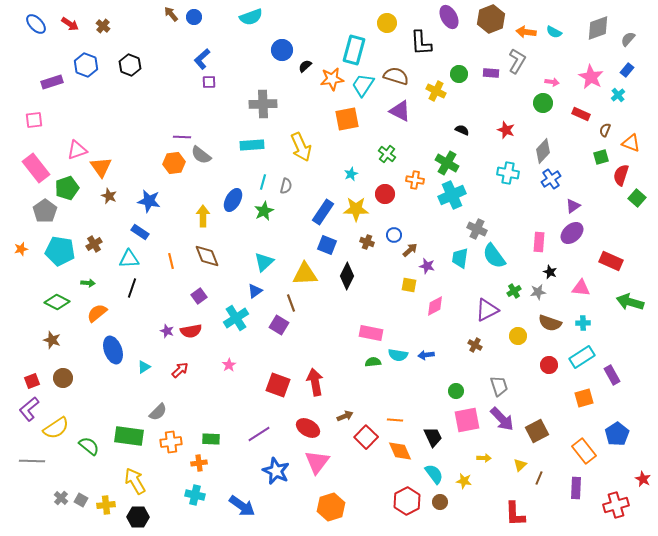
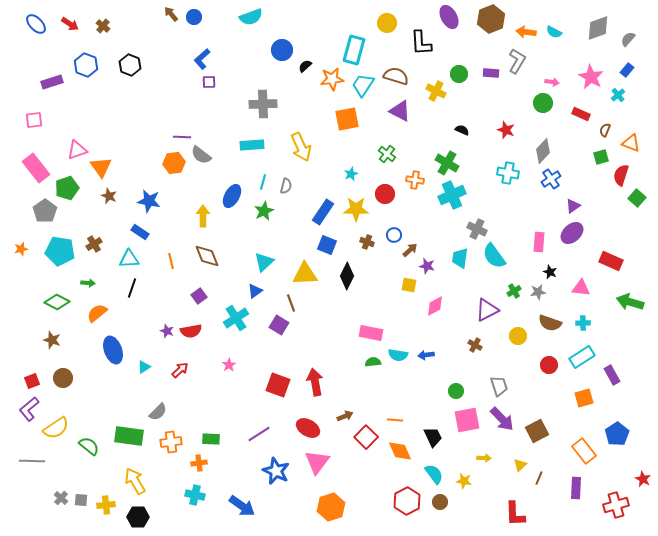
blue ellipse at (233, 200): moved 1 px left, 4 px up
gray square at (81, 500): rotated 24 degrees counterclockwise
